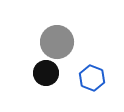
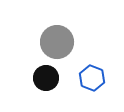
black circle: moved 5 px down
